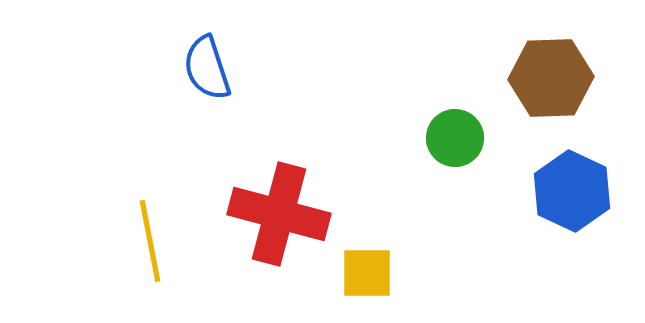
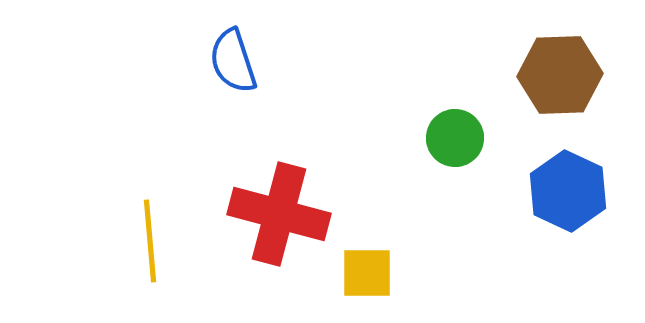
blue semicircle: moved 26 px right, 7 px up
brown hexagon: moved 9 px right, 3 px up
blue hexagon: moved 4 px left
yellow line: rotated 6 degrees clockwise
